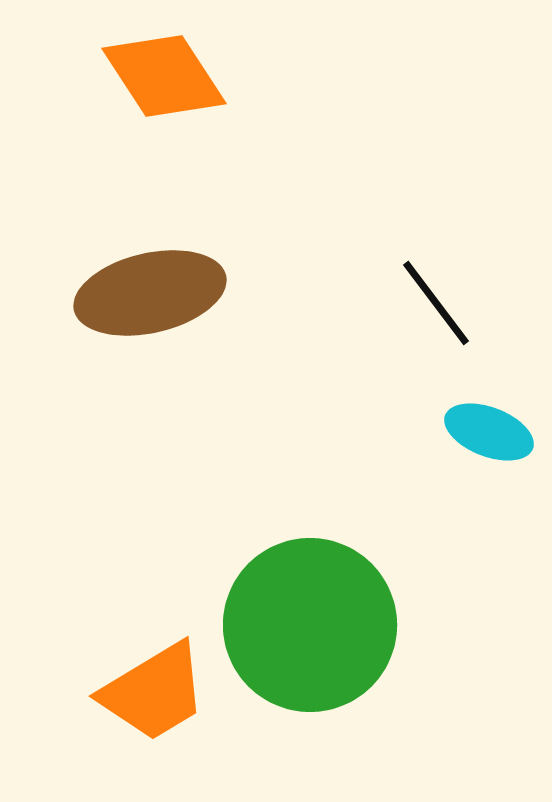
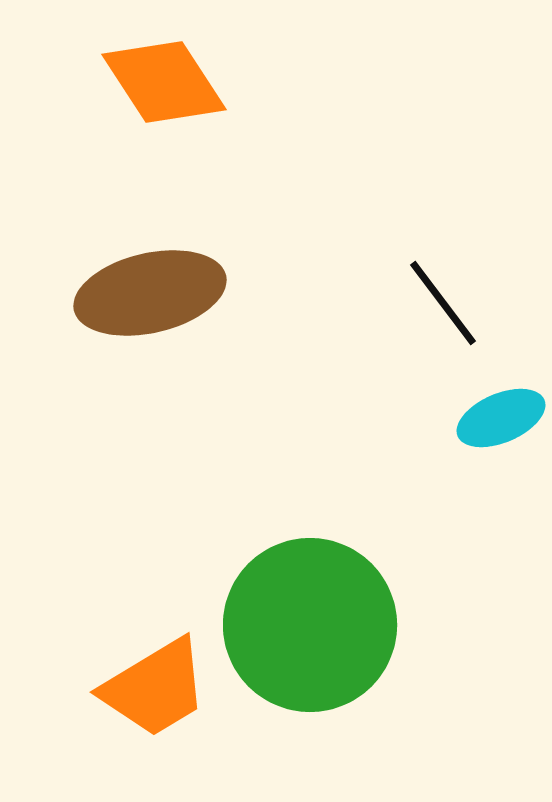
orange diamond: moved 6 px down
black line: moved 7 px right
cyan ellipse: moved 12 px right, 14 px up; rotated 44 degrees counterclockwise
orange trapezoid: moved 1 px right, 4 px up
